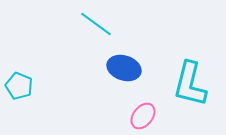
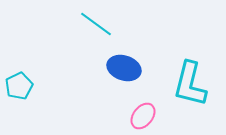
cyan pentagon: rotated 24 degrees clockwise
